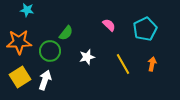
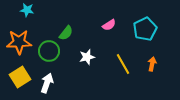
pink semicircle: rotated 104 degrees clockwise
green circle: moved 1 px left
white arrow: moved 2 px right, 3 px down
